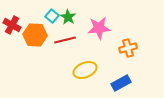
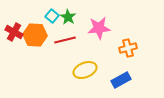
red cross: moved 2 px right, 7 px down
blue rectangle: moved 3 px up
